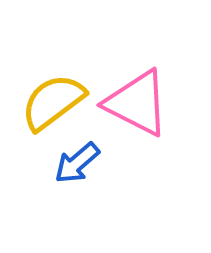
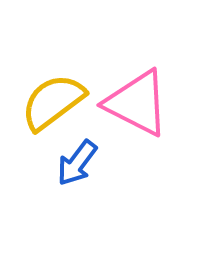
blue arrow: rotated 12 degrees counterclockwise
